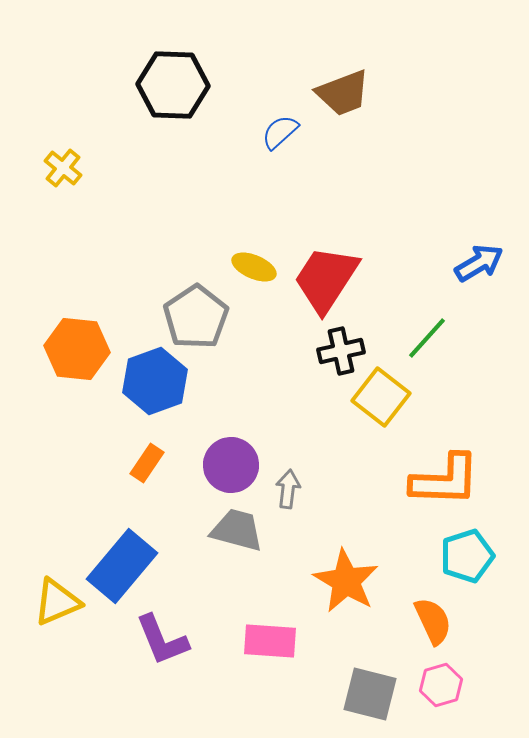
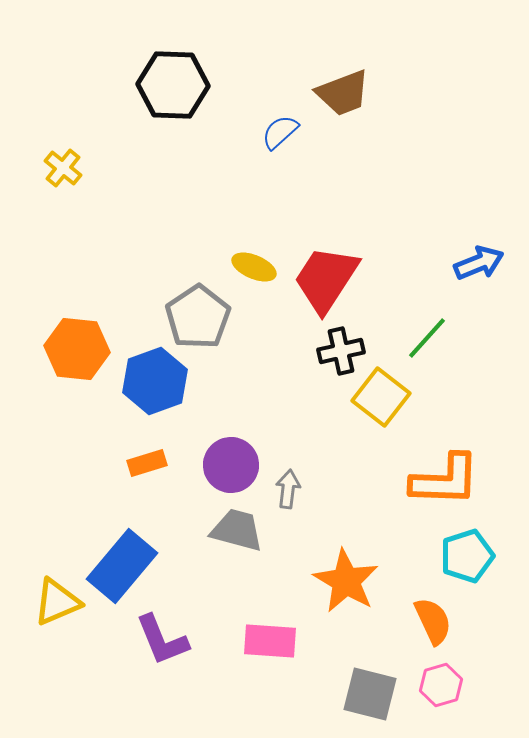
blue arrow: rotated 9 degrees clockwise
gray pentagon: moved 2 px right
orange rectangle: rotated 39 degrees clockwise
